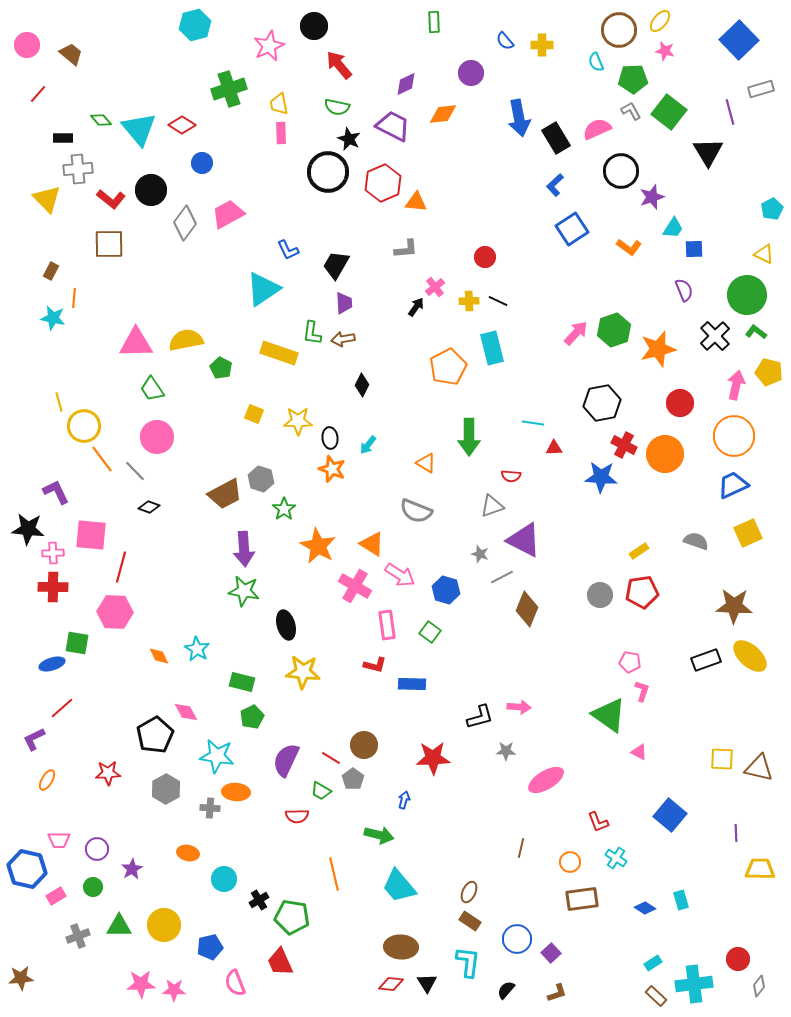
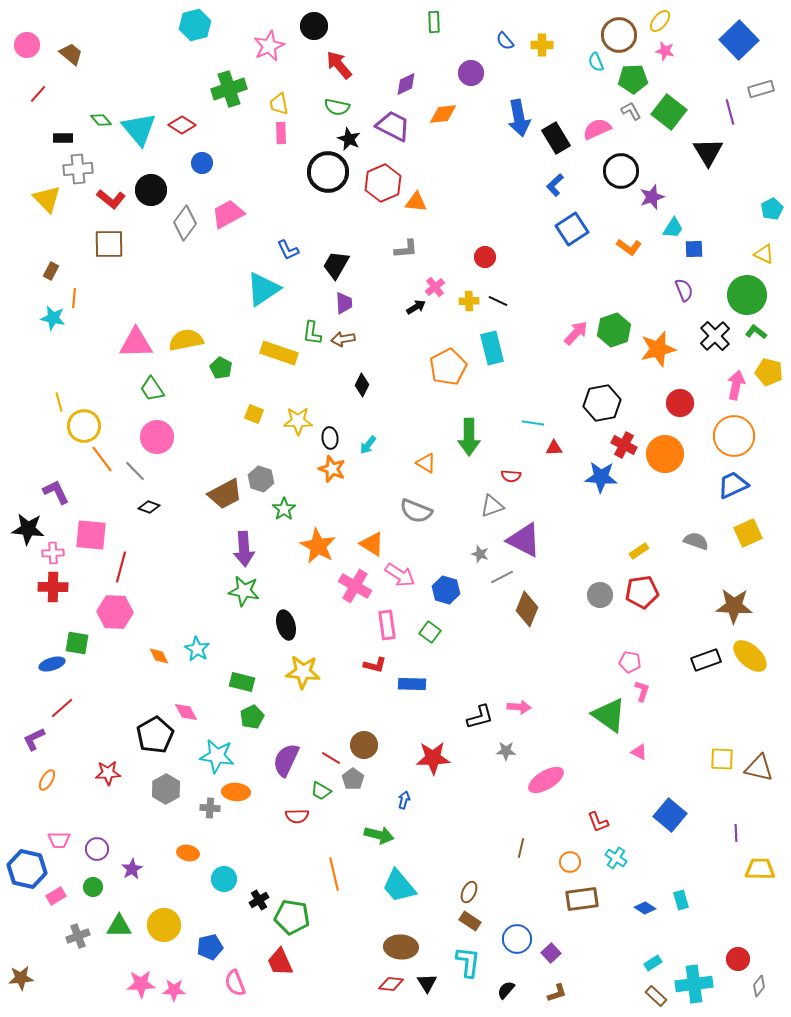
brown circle at (619, 30): moved 5 px down
black arrow at (416, 307): rotated 24 degrees clockwise
